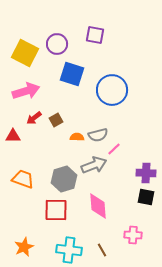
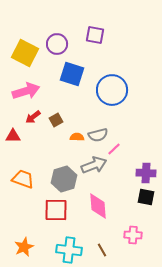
red arrow: moved 1 px left, 1 px up
